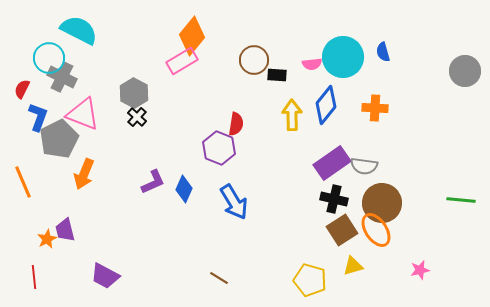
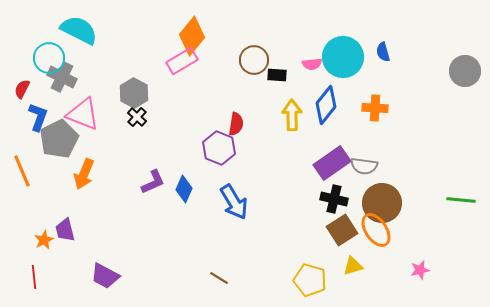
orange line at (23, 182): moved 1 px left, 11 px up
orange star at (47, 239): moved 3 px left, 1 px down
